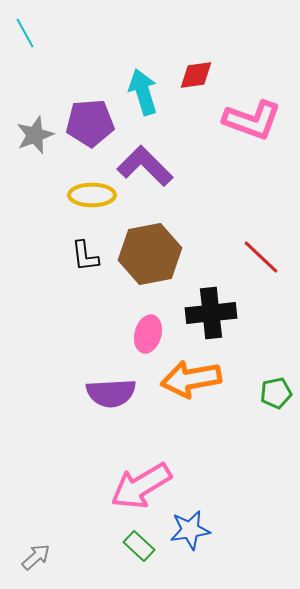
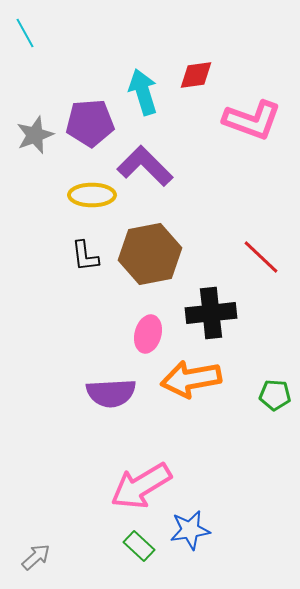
green pentagon: moved 1 px left, 2 px down; rotated 16 degrees clockwise
